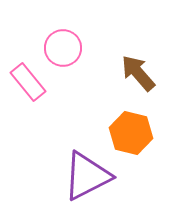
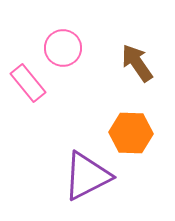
brown arrow: moved 1 px left, 10 px up; rotated 6 degrees clockwise
pink rectangle: moved 1 px down
orange hexagon: rotated 12 degrees counterclockwise
